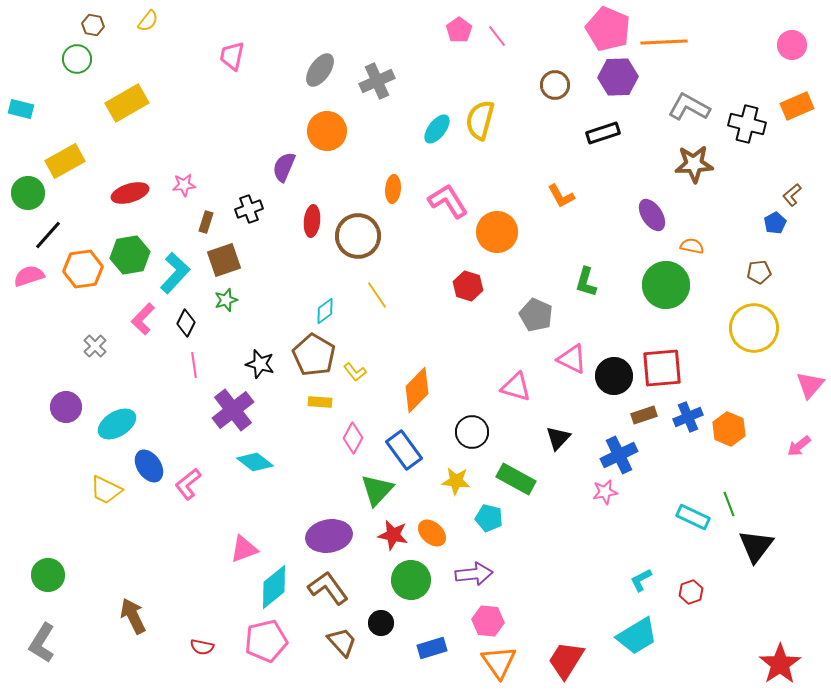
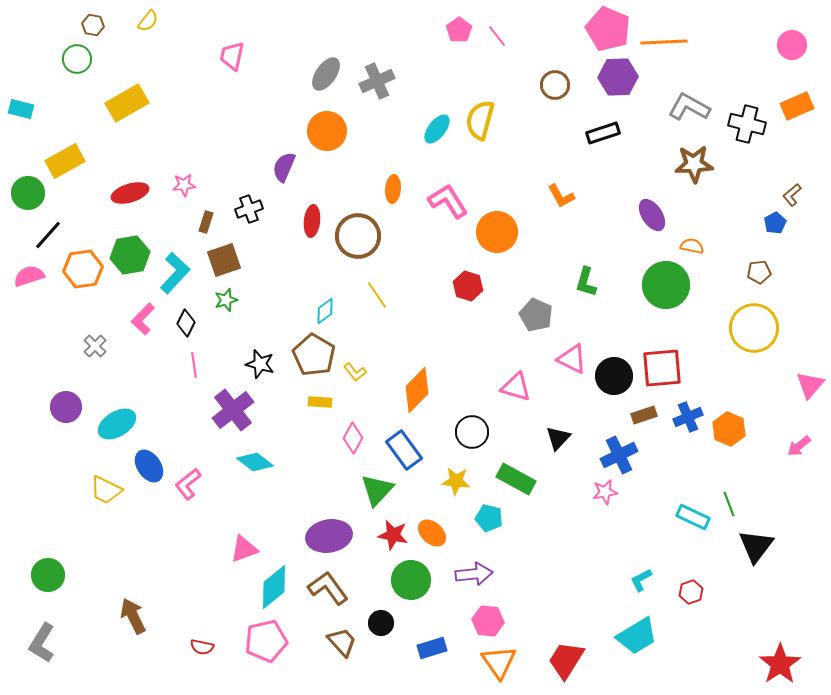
gray ellipse at (320, 70): moved 6 px right, 4 px down
